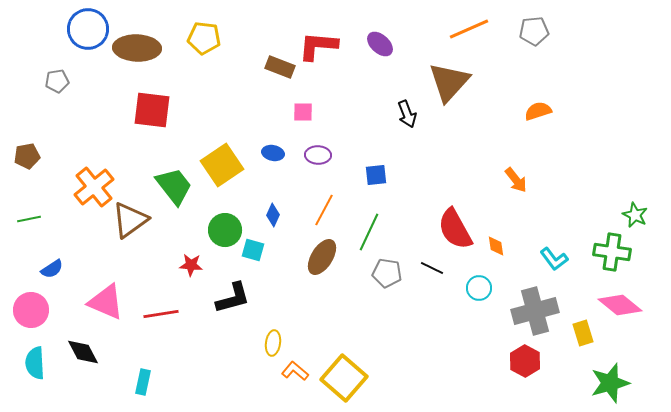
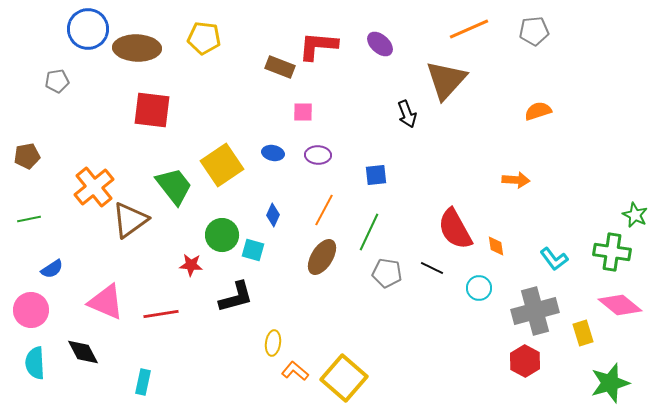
brown triangle at (449, 82): moved 3 px left, 2 px up
orange arrow at (516, 180): rotated 48 degrees counterclockwise
green circle at (225, 230): moved 3 px left, 5 px down
black L-shape at (233, 298): moved 3 px right, 1 px up
